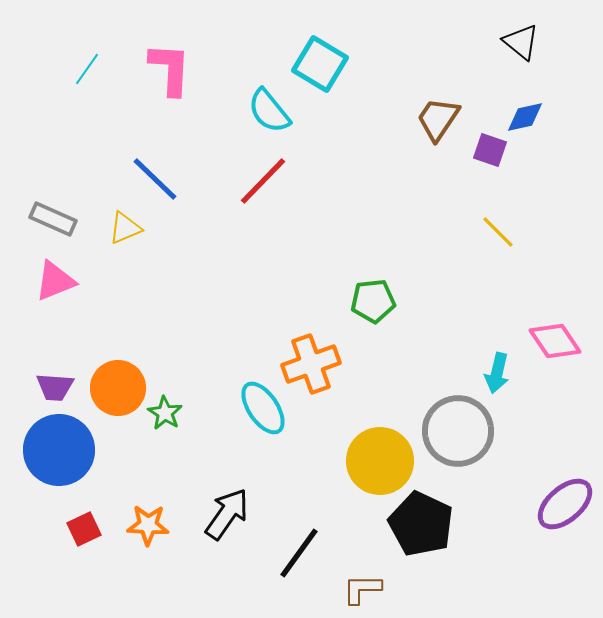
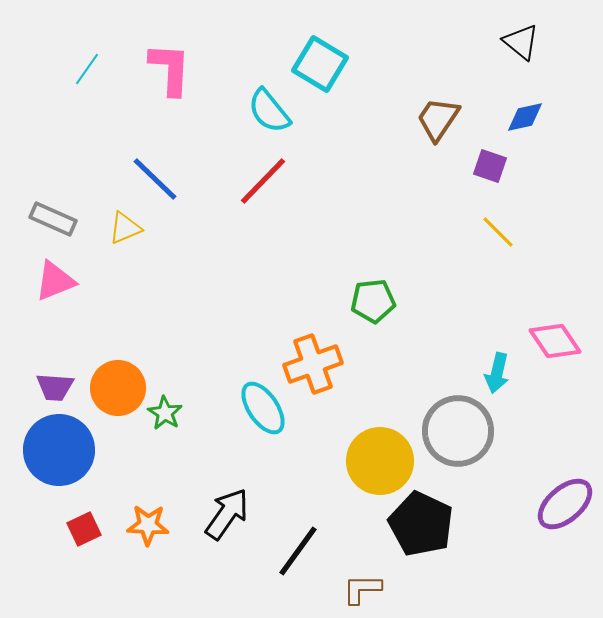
purple square: moved 16 px down
orange cross: moved 2 px right
black line: moved 1 px left, 2 px up
